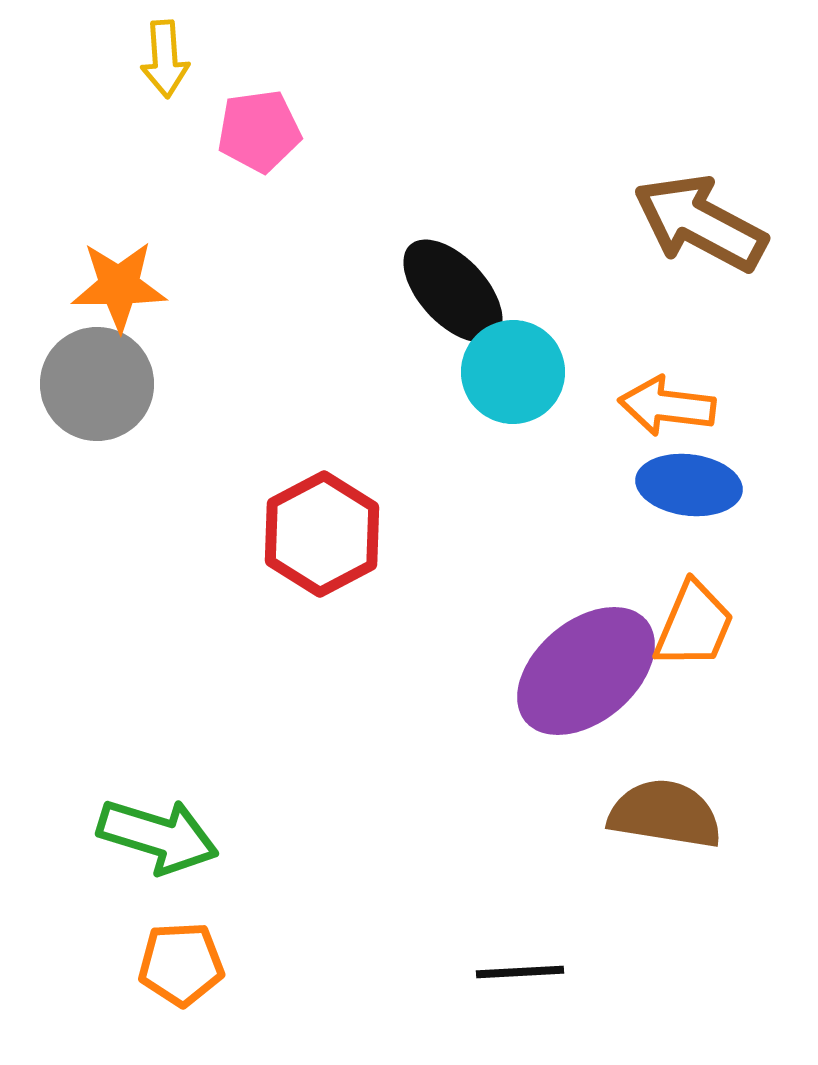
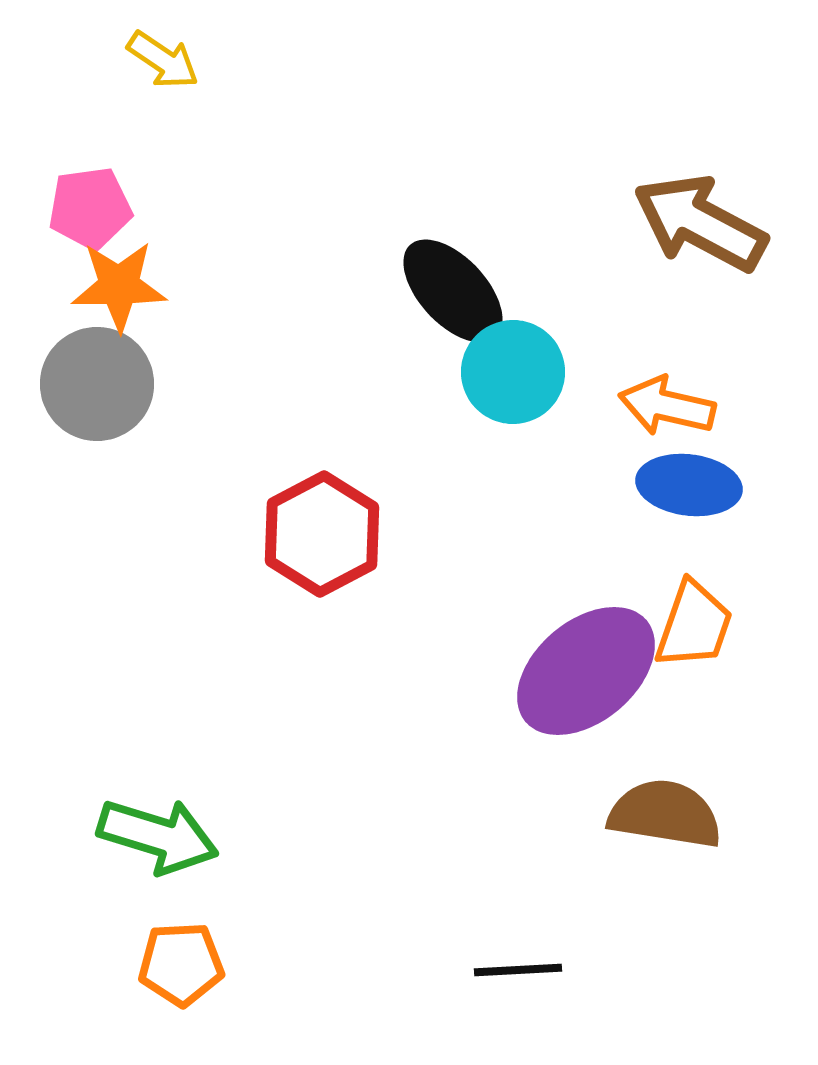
yellow arrow: moved 2 px left, 1 px down; rotated 52 degrees counterclockwise
pink pentagon: moved 169 px left, 77 px down
orange arrow: rotated 6 degrees clockwise
orange trapezoid: rotated 4 degrees counterclockwise
black line: moved 2 px left, 2 px up
